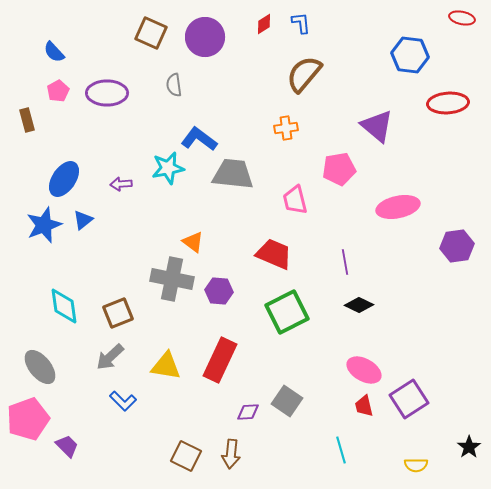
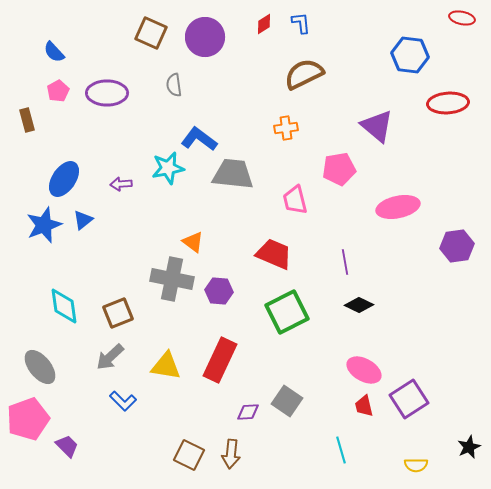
brown semicircle at (304, 74): rotated 24 degrees clockwise
black star at (469, 447): rotated 10 degrees clockwise
brown square at (186, 456): moved 3 px right, 1 px up
